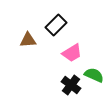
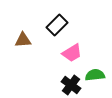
black rectangle: moved 1 px right
brown triangle: moved 5 px left
green semicircle: moved 1 px right; rotated 30 degrees counterclockwise
